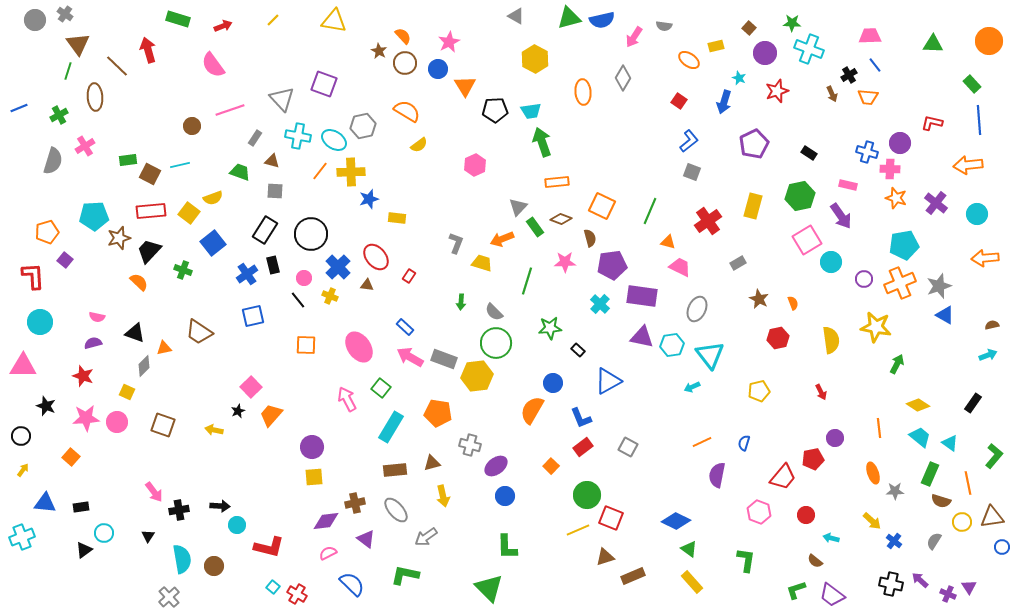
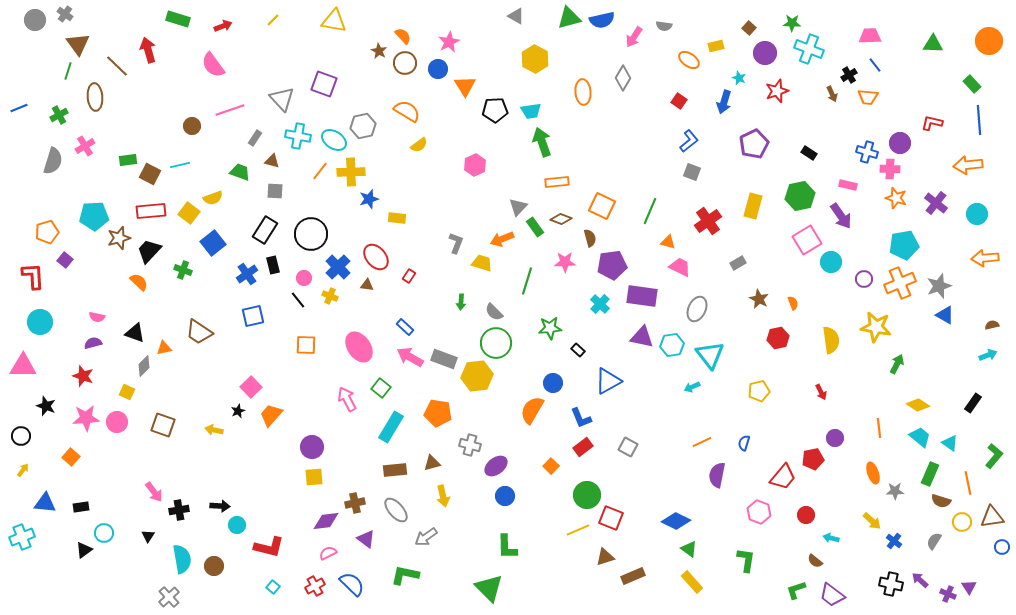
red cross at (297, 594): moved 18 px right, 8 px up; rotated 30 degrees clockwise
